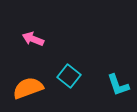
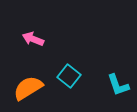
orange semicircle: rotated 12 degrees counterclockwise
